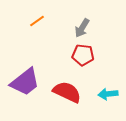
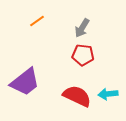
red semicircle: moved 10 px right, 4 px down
